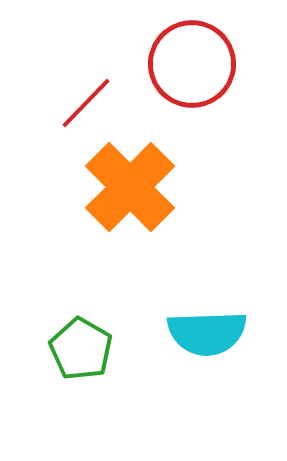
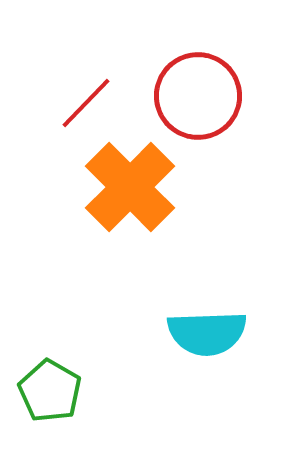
red circle: moved 6 px right, 32 px down
green pentagon: moved 31 px left, 42 px down
